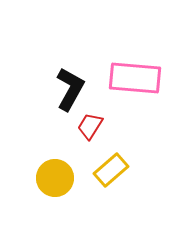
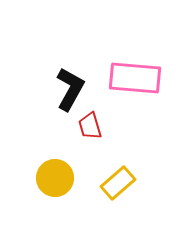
red trapezoid: rotated 48 degrees counterclockwise
yellow rectangle: moved 7 px right, 13 px down
